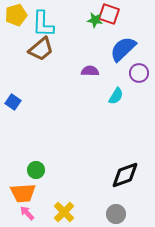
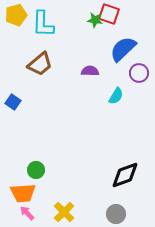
brown trapezoid: moved 1 px left, 15 px down
